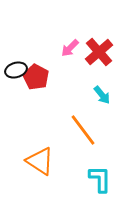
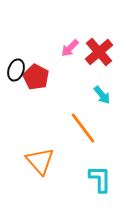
black ellipse: rotated 55 degrees counterclockwise
orange line: moved 2 px up
orange triangle: rotated 16 degrees clockwise
